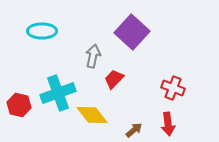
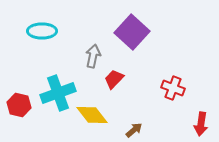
red arrow: moved 33 px right; rotated 15 degrees clockwise
